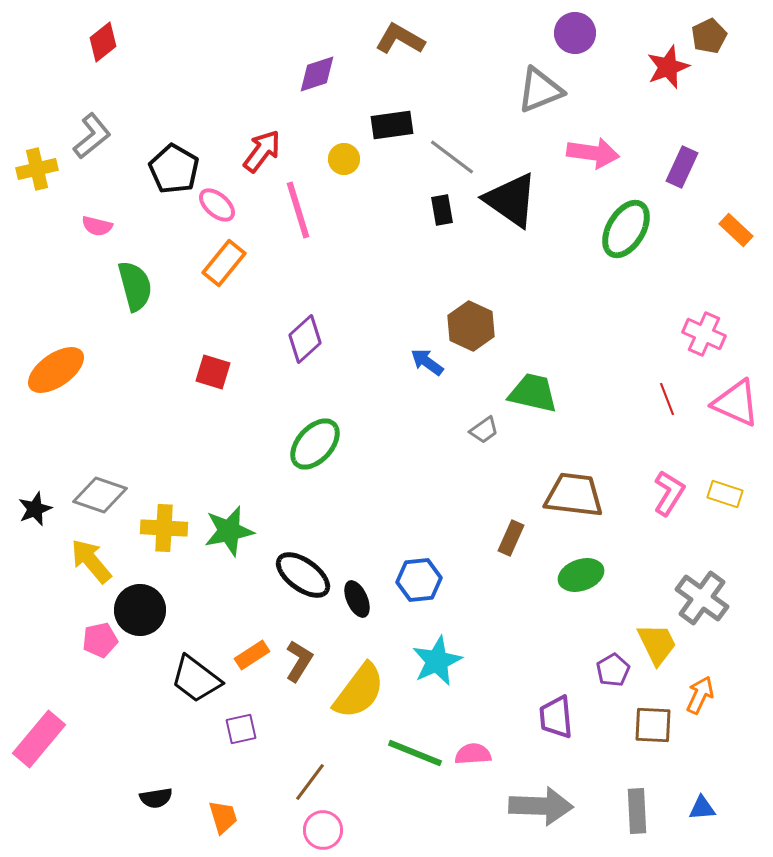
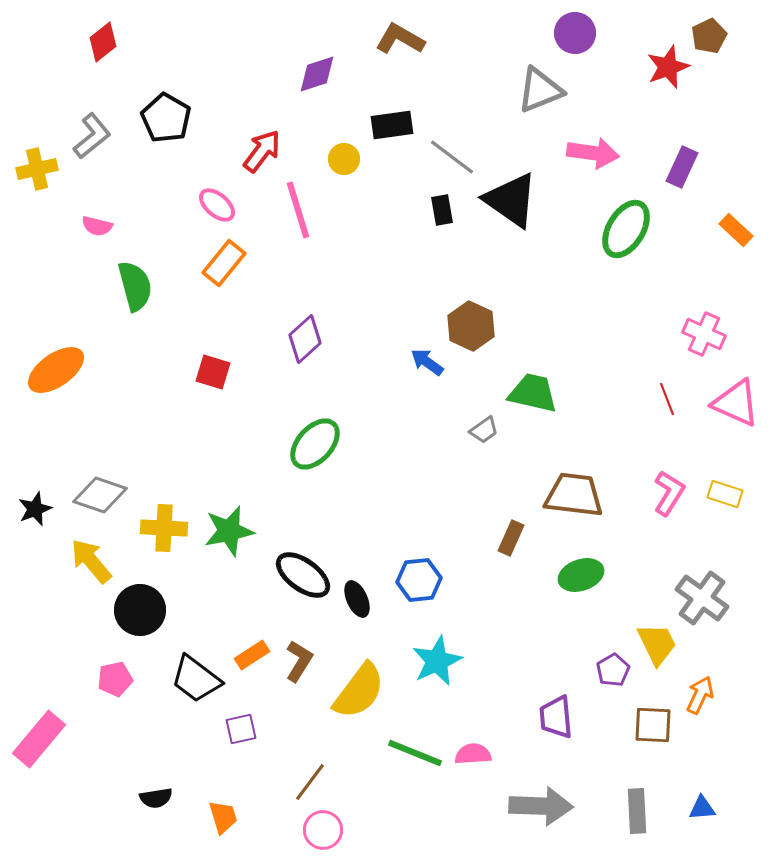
black pentagon at (174, 169): moved 8 px left, 51 px up
pink pentagon at (100, 640): moved 15 px right, 39 px down
